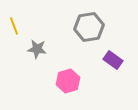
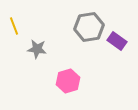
purple rectangle: moved 4 px right, 19 px up
